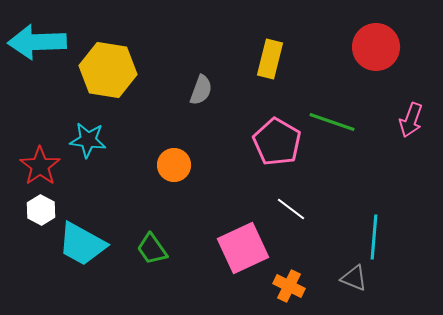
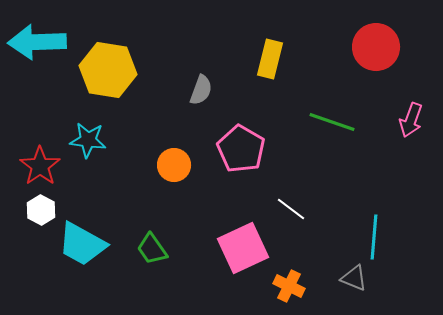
pink pentagon: moved 36 px left, 7 px down
